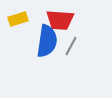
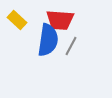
yellow rectangle: moved 1 px left, 1 px down; rotated 60 degrees clockwise
blue semicircle: moved 1 px right, 1 px up
